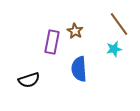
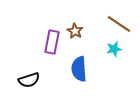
brown line: rotated 20 degrees counterclockwise
